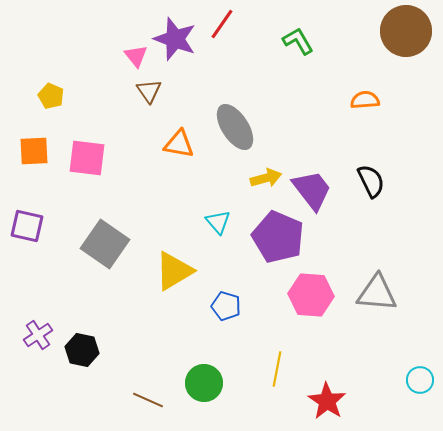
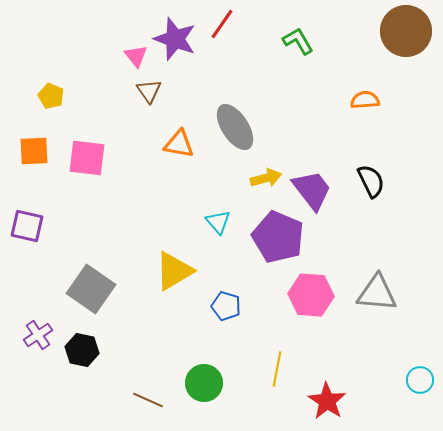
gray square: moved 14 px left, 45 px down
